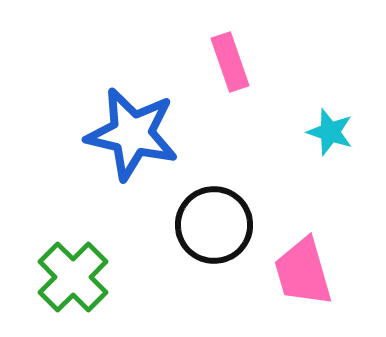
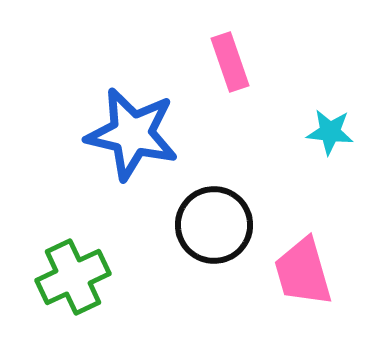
cyan star: rotated 12 degrees counterclockwise
green cross: rotated 20 degrees clockwise
